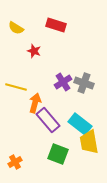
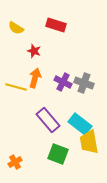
purple cross: rotated 30 degrees counterclockwise
orange arrow: moved 25 px up
